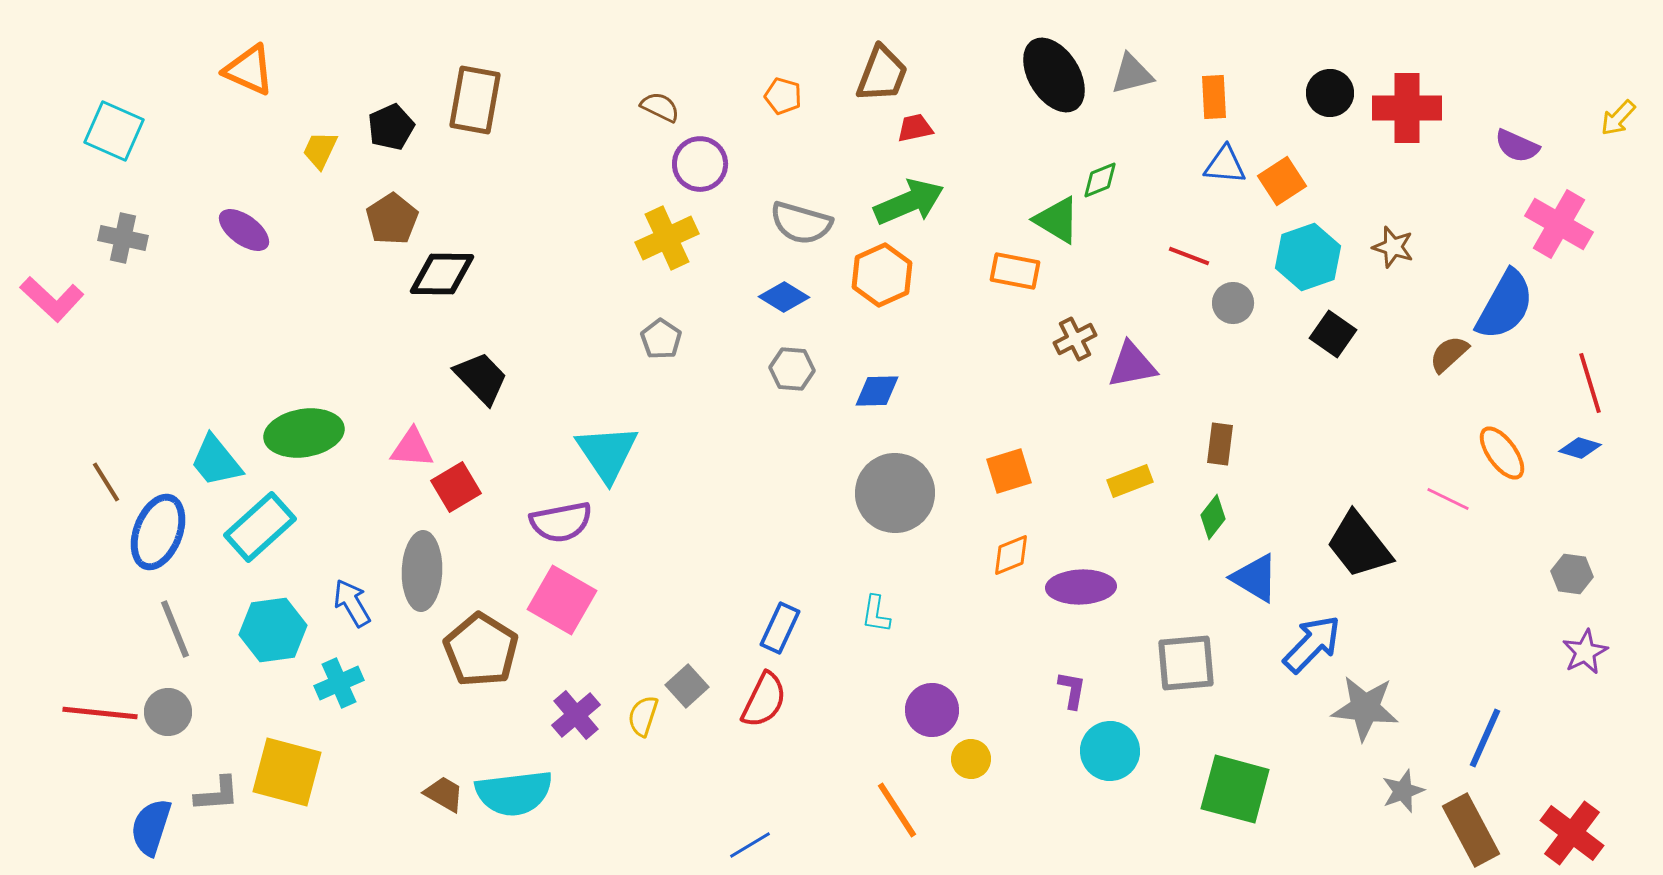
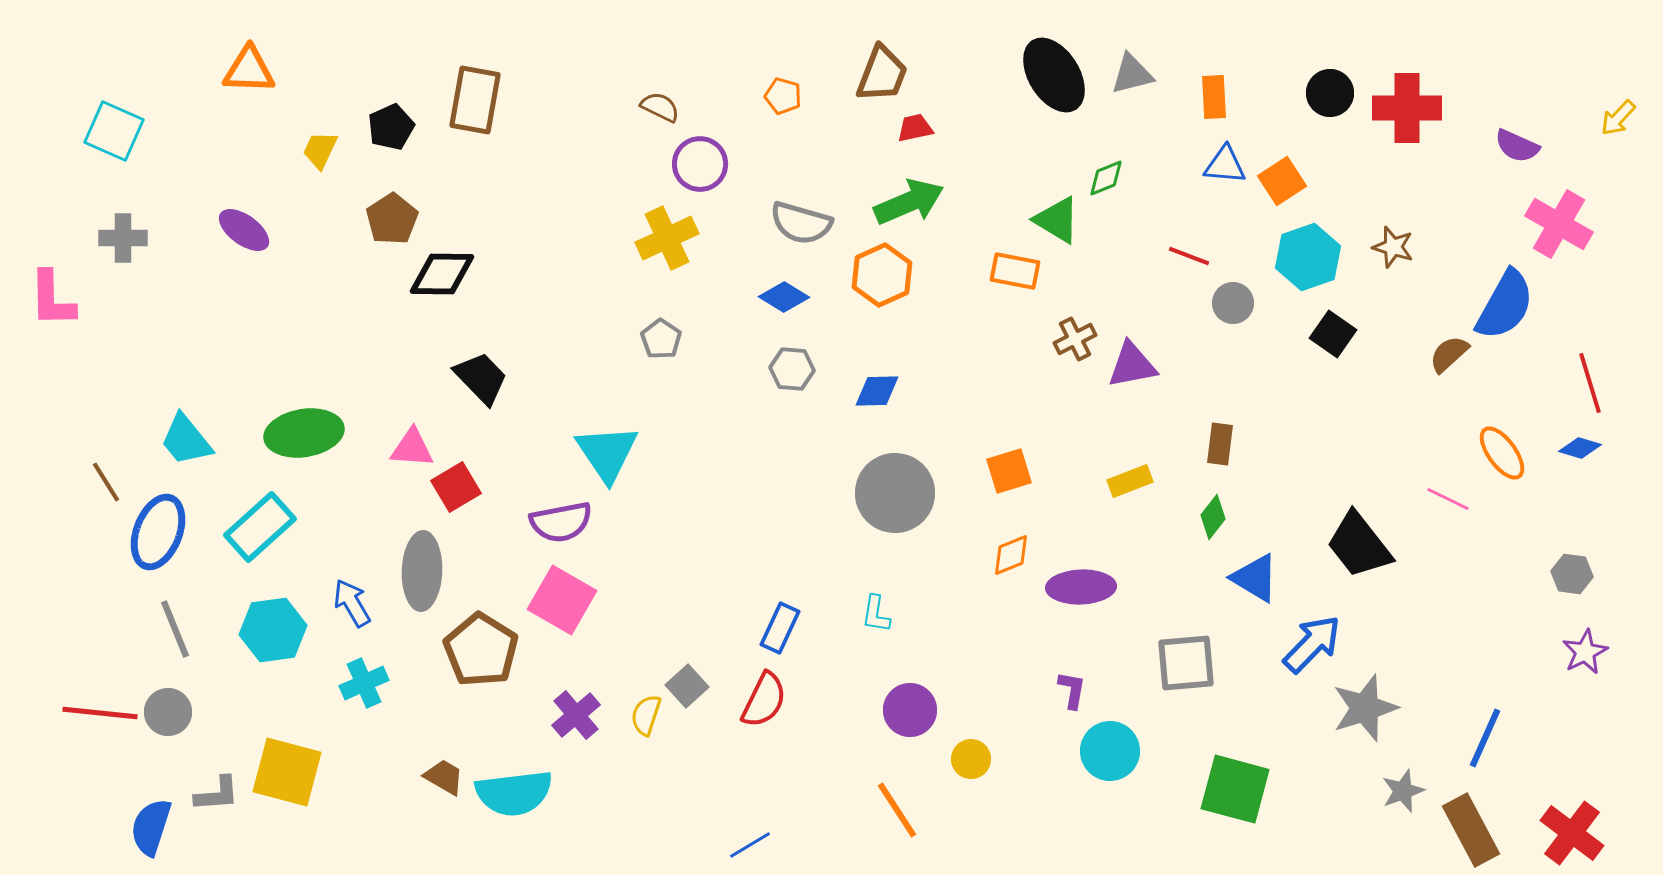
orange triangle at (249, 70): rotated 22 degrees counterclockwise
green diamond at (1100, 180): moved 6 px right, 2 px up
gray cross at (123, 238): rotated 12 degrees counterclockwise
pink L-shape at (52, 299): rotated 46 degrees clockwise
cyan trapezoid at (216, 461): moved 30 px left, 21 px up
cyan cross at (339, 683): moved 25 px right
gray star at (1365, 708): rotated 24 degrees counterclockwise
purple circle at (932, 710): moved 22 px left
yellow semicircle at (643, 716): moved 3 px right, 1 px up
brown trapezoid at (444, 794): moved 17 px up
